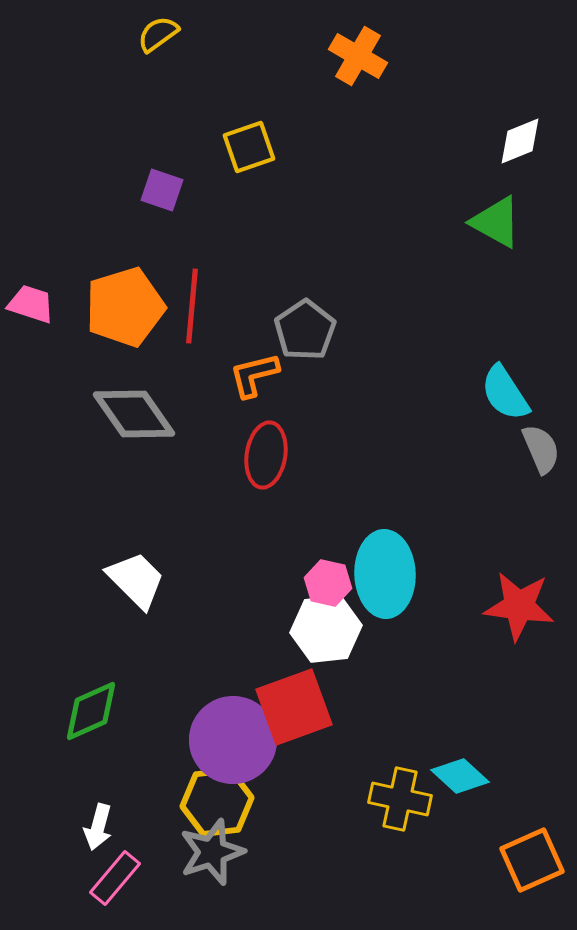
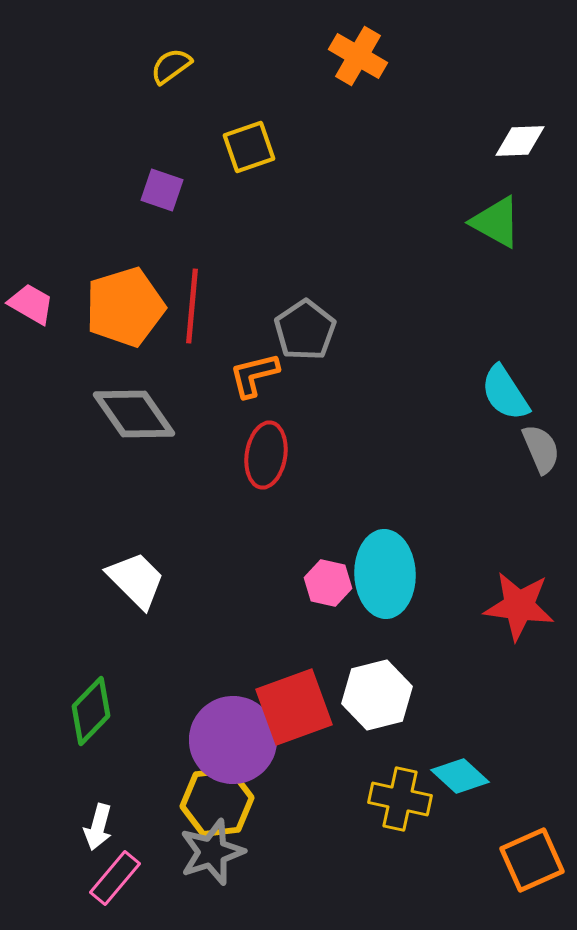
yellow semicircle: moved 13 px right, 32 px down
white diamond: rotated 20 degrees clockwise
pink trapezoid: rotated 12 degrees clockwise
white hexagon: moved 51 px right, 66 px down; rotated 8 degrees counterclockwise
green diamond: rotated 22 degrees counterclockwise
